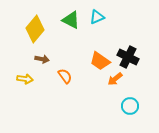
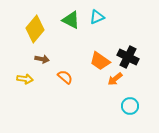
orange semicircle: moved 1 px down; rotated 14 degrees counterclockwise
